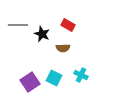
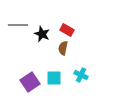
red rectangle: moved 1 px left, 5 px down
brown semicircle: rotated 104 degrees clockwise
cyan square: rotated 28 degrees counterclockwise
